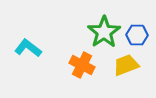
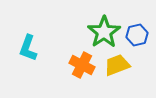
blue hexagon: rotated 15 degrees counterclockwise
cyan L-shape: rotated 108 degrees counterclockwise
yellow trapezoid: moved 9 px left
